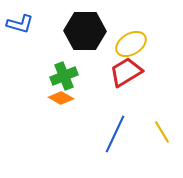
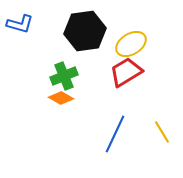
black hexagon: rotated 9 degrees counterclockwise
